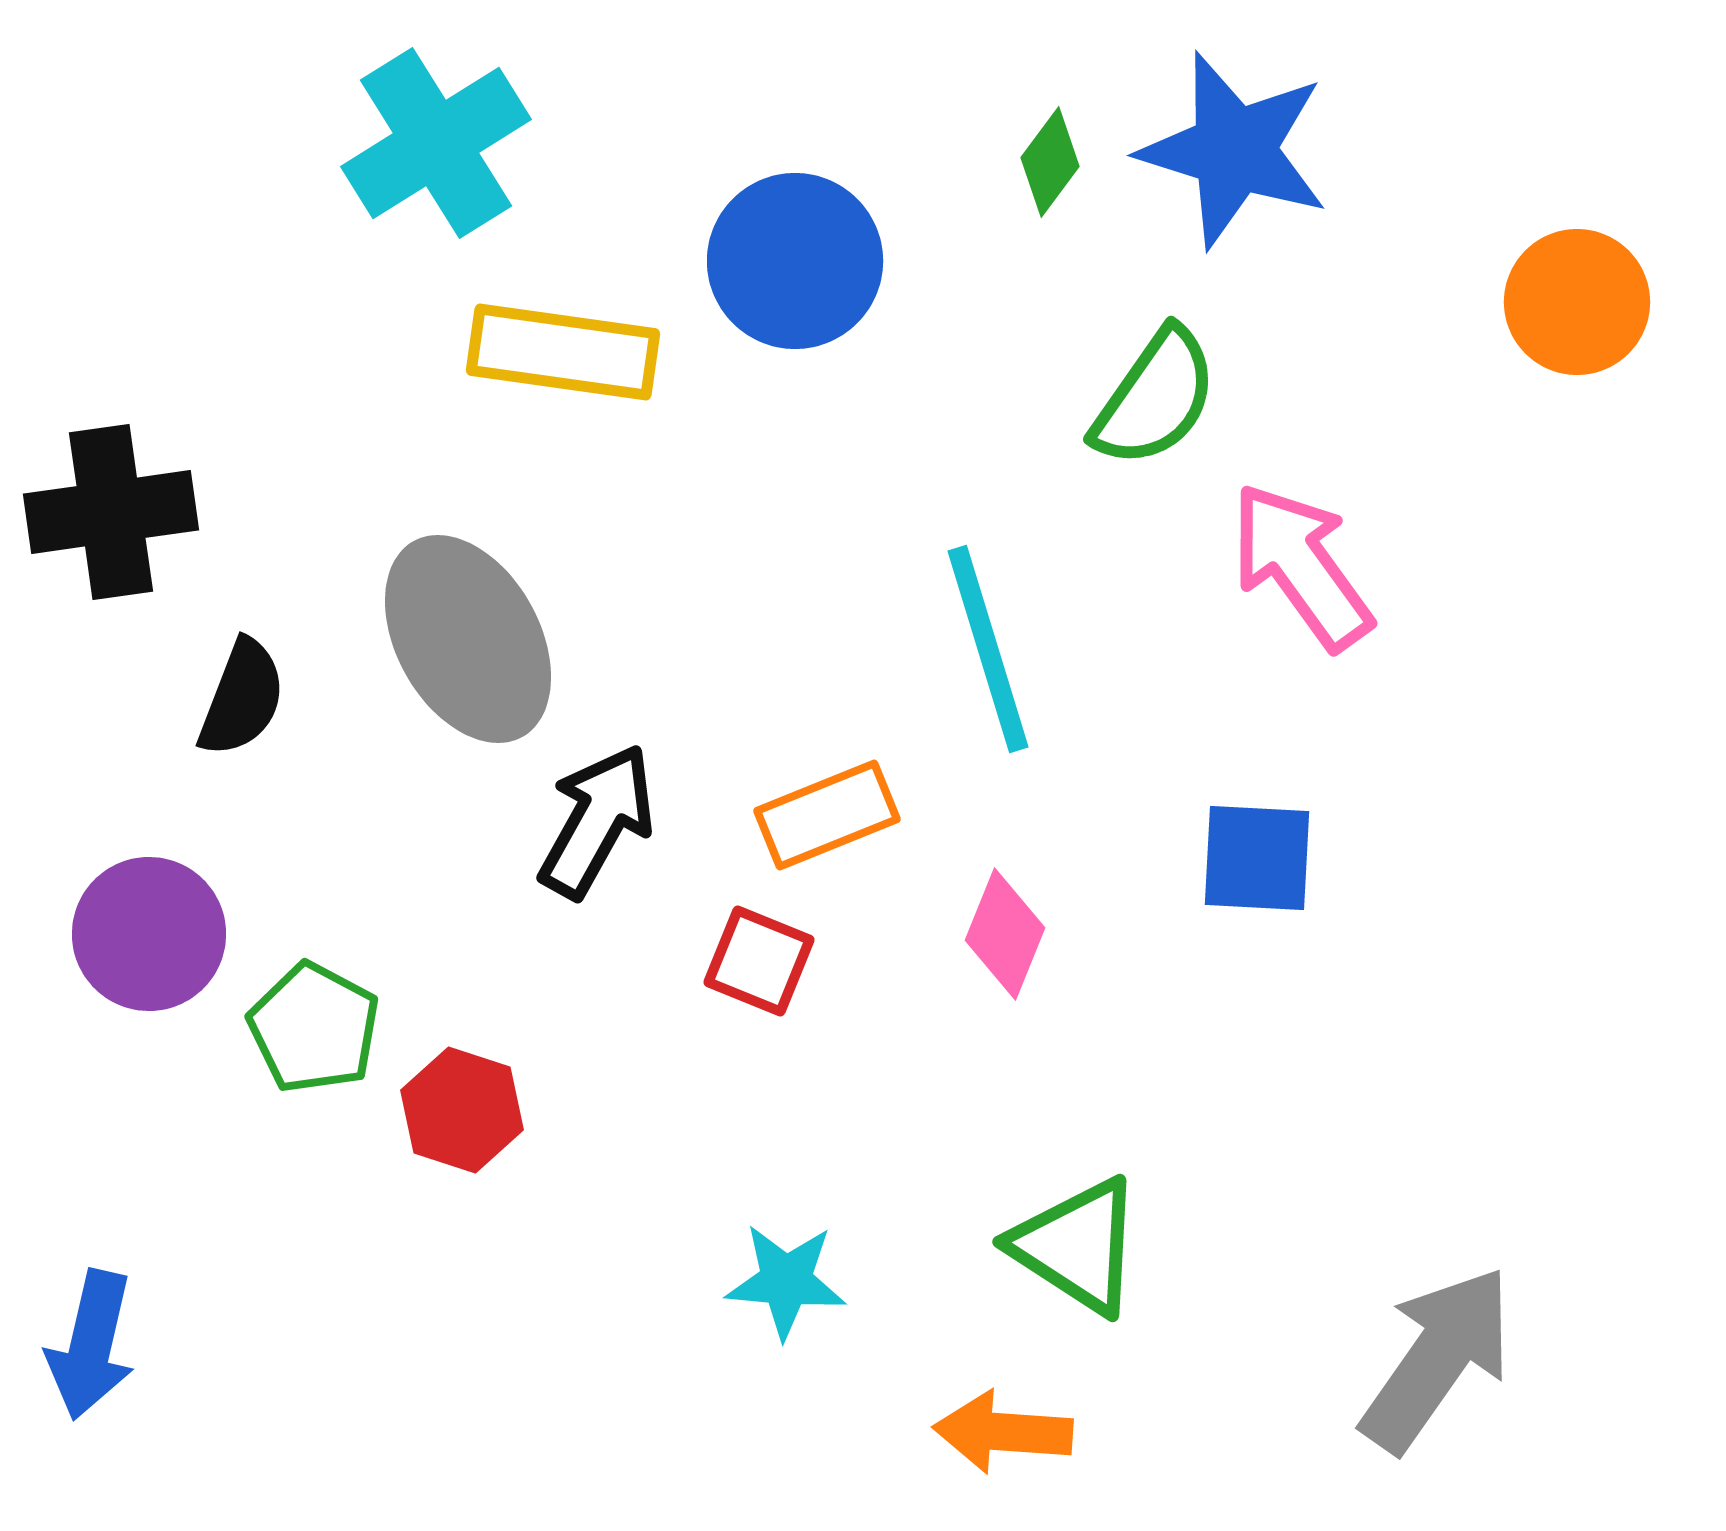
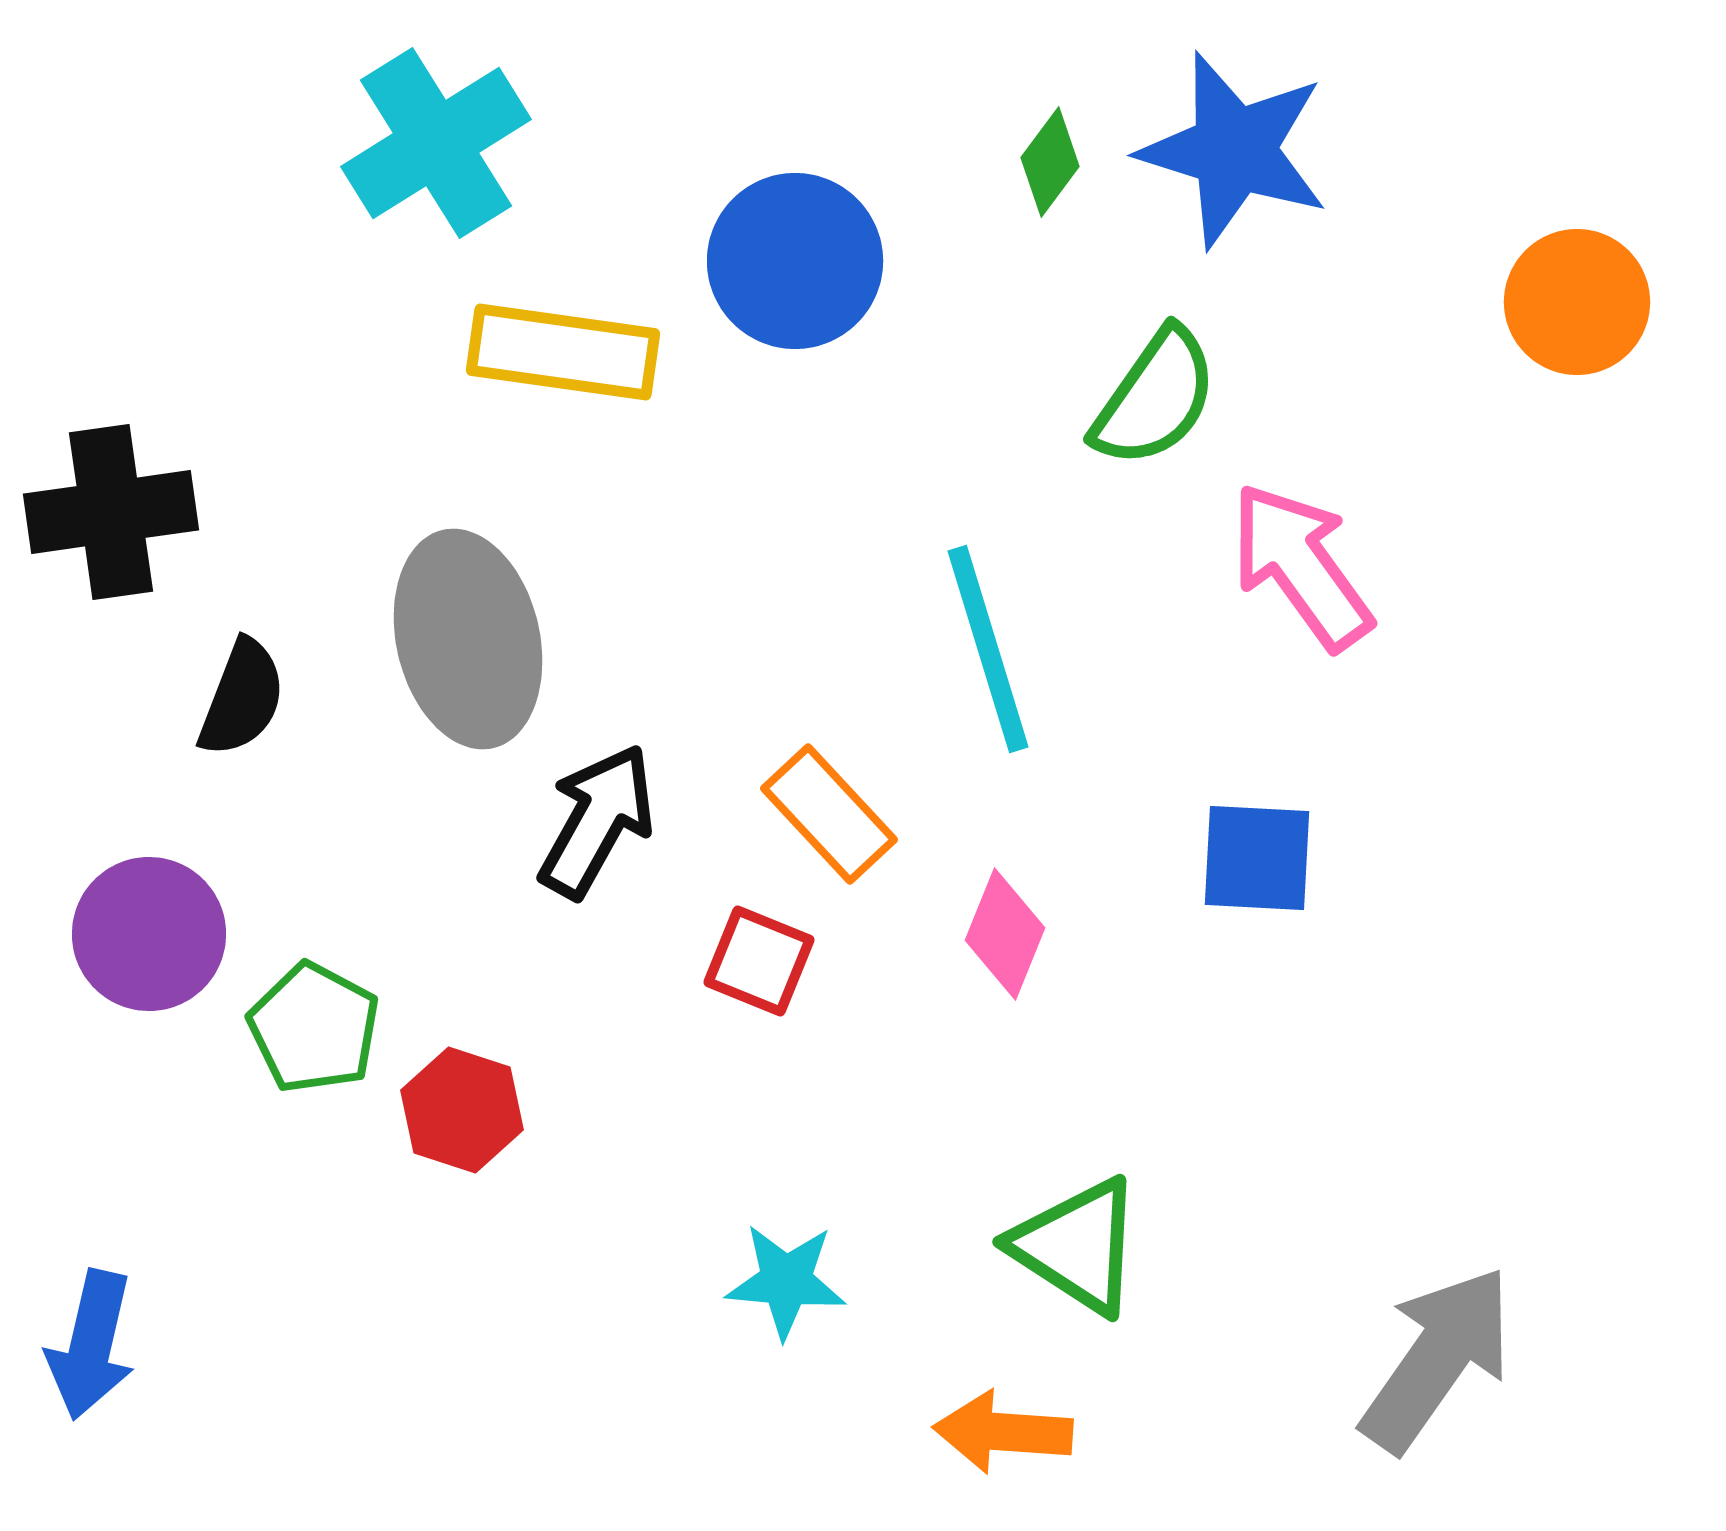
gray ellipse: rotated 16 degrees clockwise
orange rectangle: moved 2 px right, 1 px up; rotated 69 degrees clockwise
